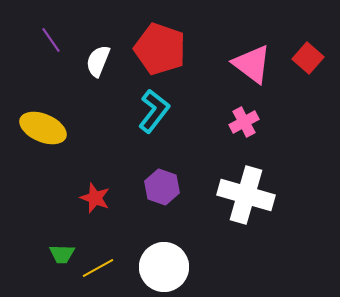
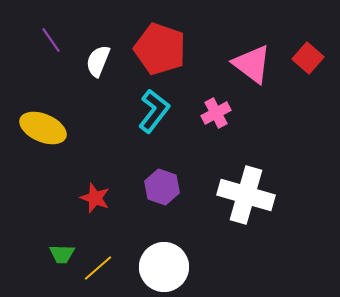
pink cross: moved 28 px left, 9 px up
yellow line: rotated 12 degrees counterclockwise
